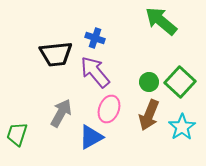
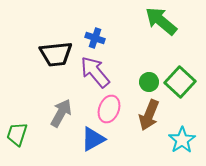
cyan star: moved 13 px down
blue triangle: moved 2 px right, 2 px down
